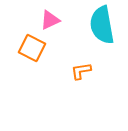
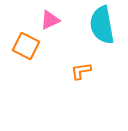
orange square: moved 6 px left, 2 px up
